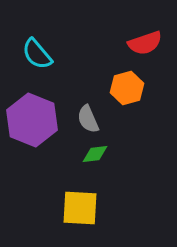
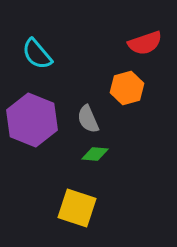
green diamond: rotated 12 degrees clockwise
yellow square: moved 3 px left; rotated 15 degrees clockwise
